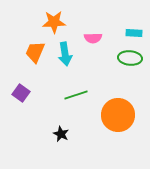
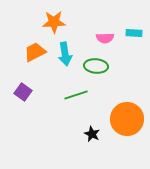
pink semicircle: moved 12 px right
orange trapezoid: rotated 40 degrees clockwise
green ellipse: moved 34 px left, 8 px down
purple square: moved 2 px right, 1 px up
orange circle: moved 9 px right, 4 px down
black star: moved 31 px right
